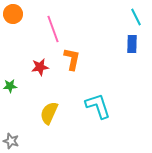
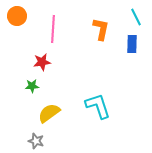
orange circle: moved 4 px right, 2 px down
pink line: rotated 24 degrees clockwise
orange L-shape: moved 29 px right, 30 px up
red star: moved 2 px right, 5 px up
green star: moved 22 px right
yellow semicircle: rotated 30 degrees clockwise
gray star: moved 25 px right
